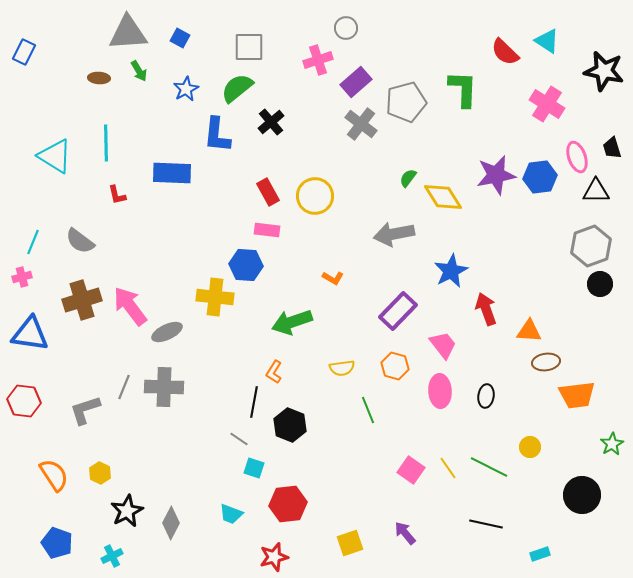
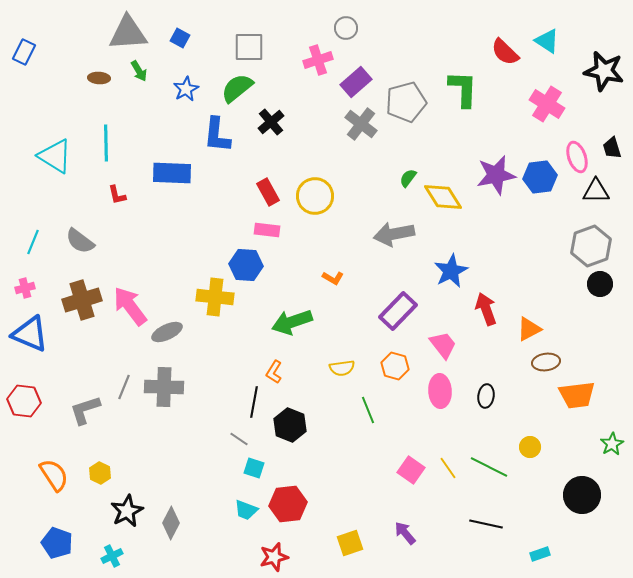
pink cross at (22, 277): moved 3 px right, 11 px down
orange triangle at (529, 331): moved 2 px up; rotated 32 degrees counterclockwise
blue triangle at (30, 334): rotated 15 degrees clockwise
cyan trapezoid at (231, 514): moved 15 px right, 4 px up
